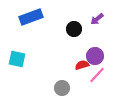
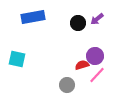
blue rectangle: moved 2 px right; rotated 10 degrees clockwise
black circle: moved 4 px right, 6 px up
gray circle: moved 5 px right, 3 px up
